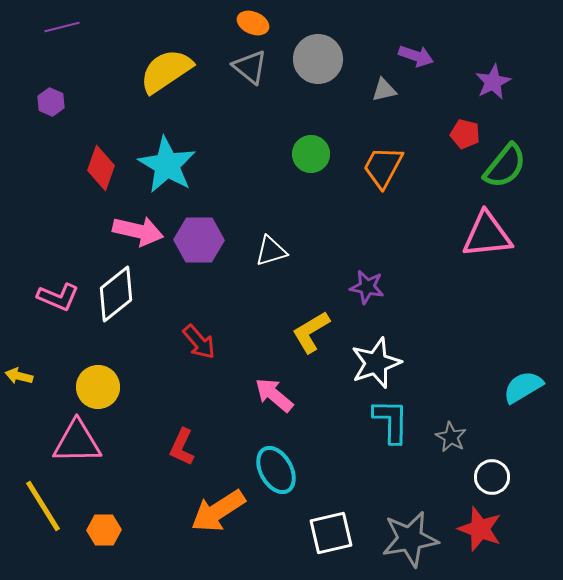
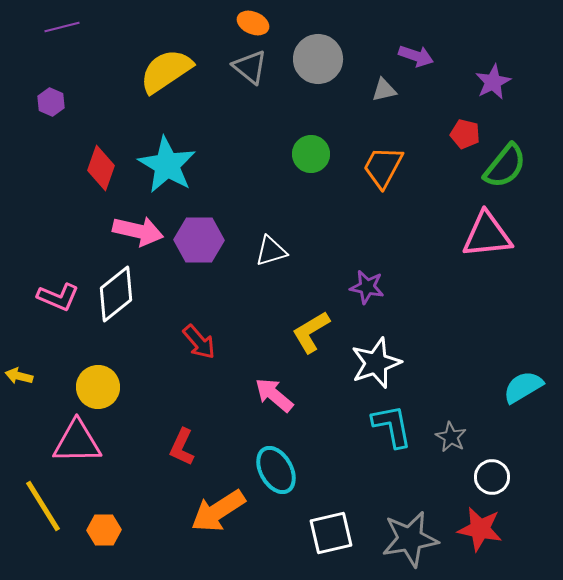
cyan L-shape at (391, 421): moved 1 px right, 5 px down; rotated 12 degrees counterclockwise
red star at (480, 529): rotated 9 degrees counterclockwise
